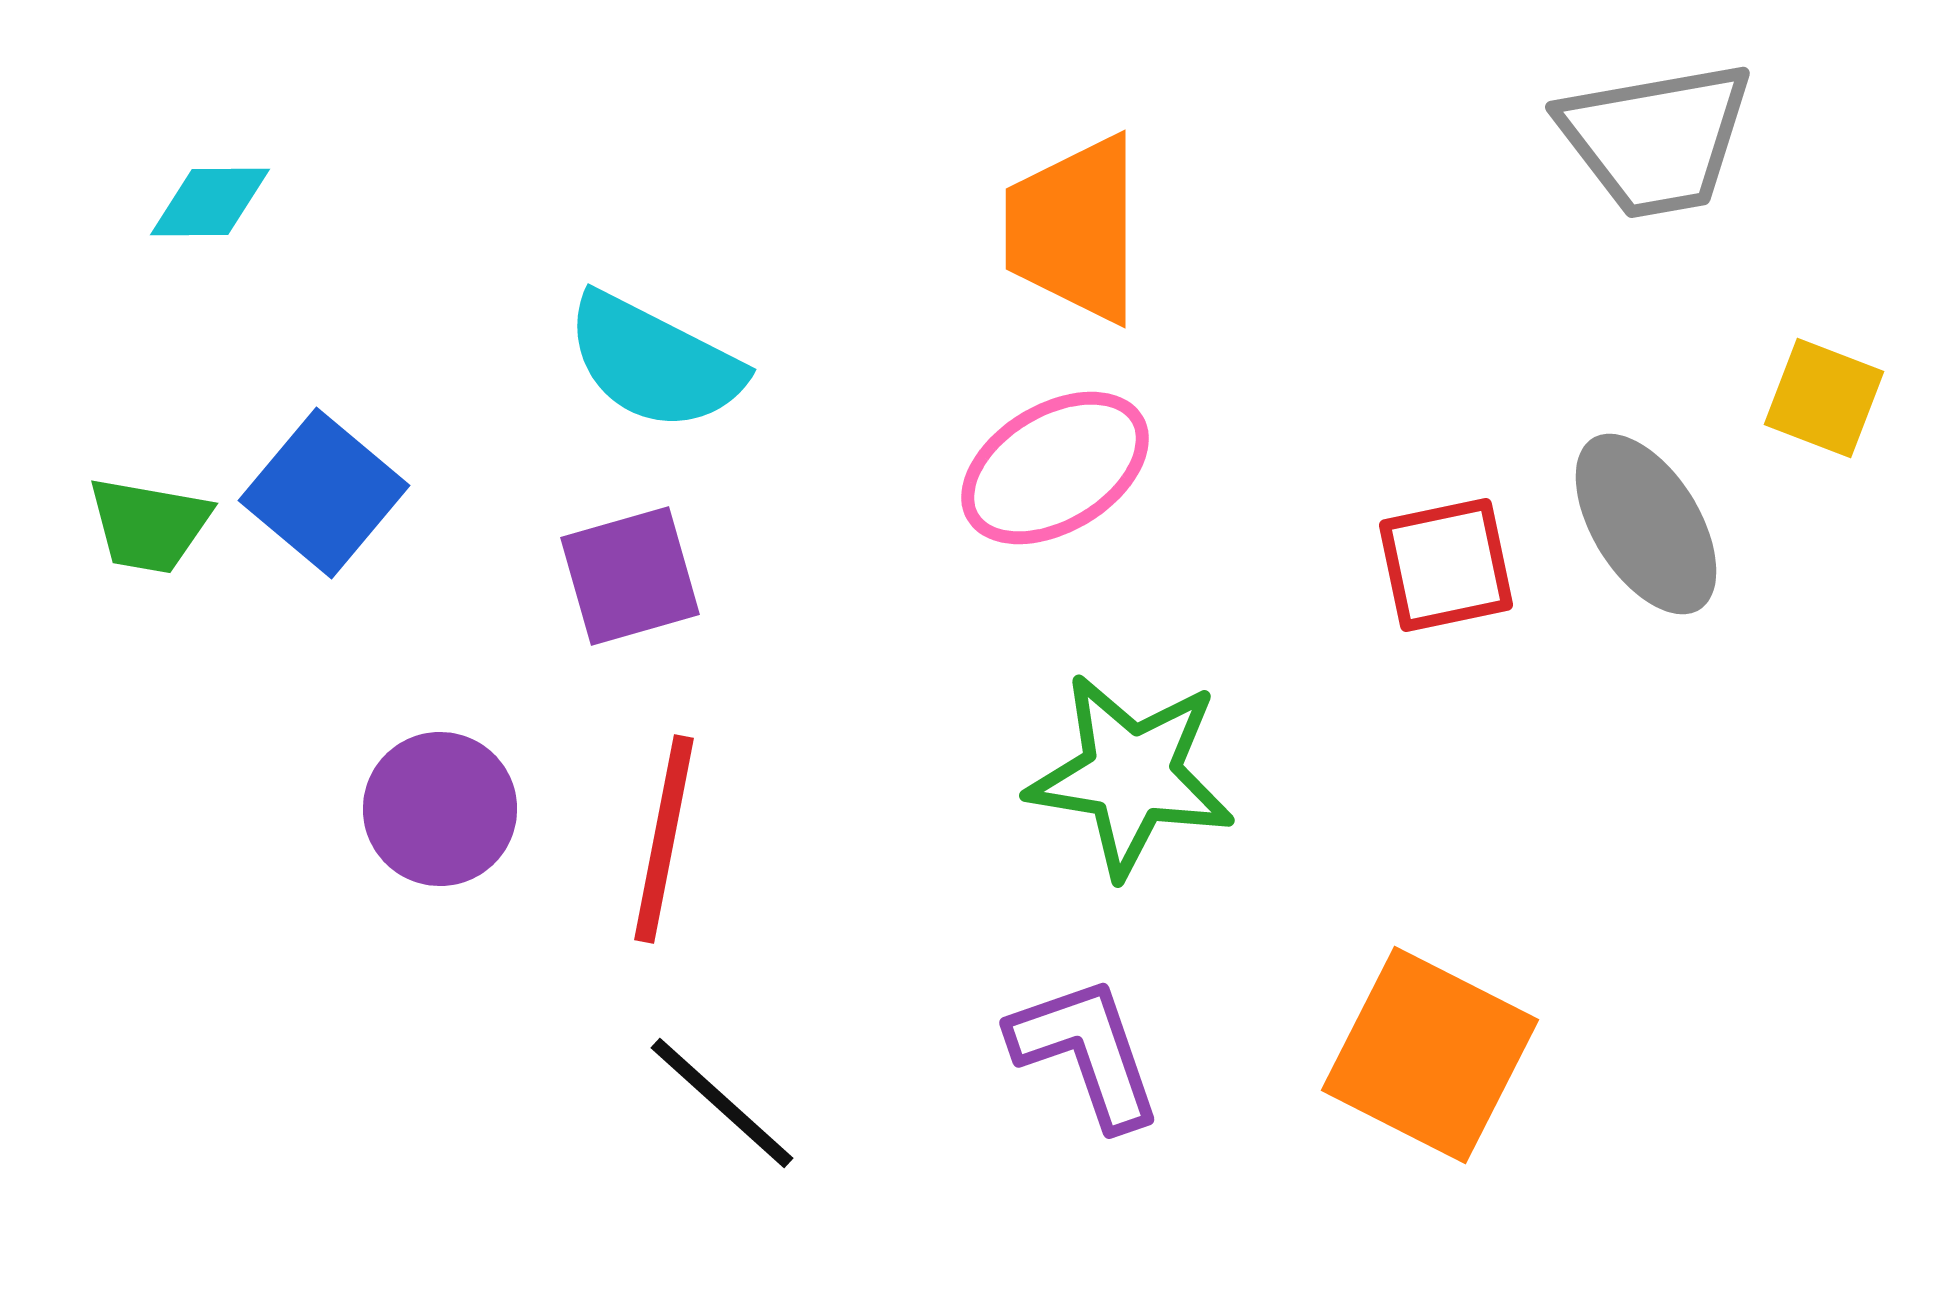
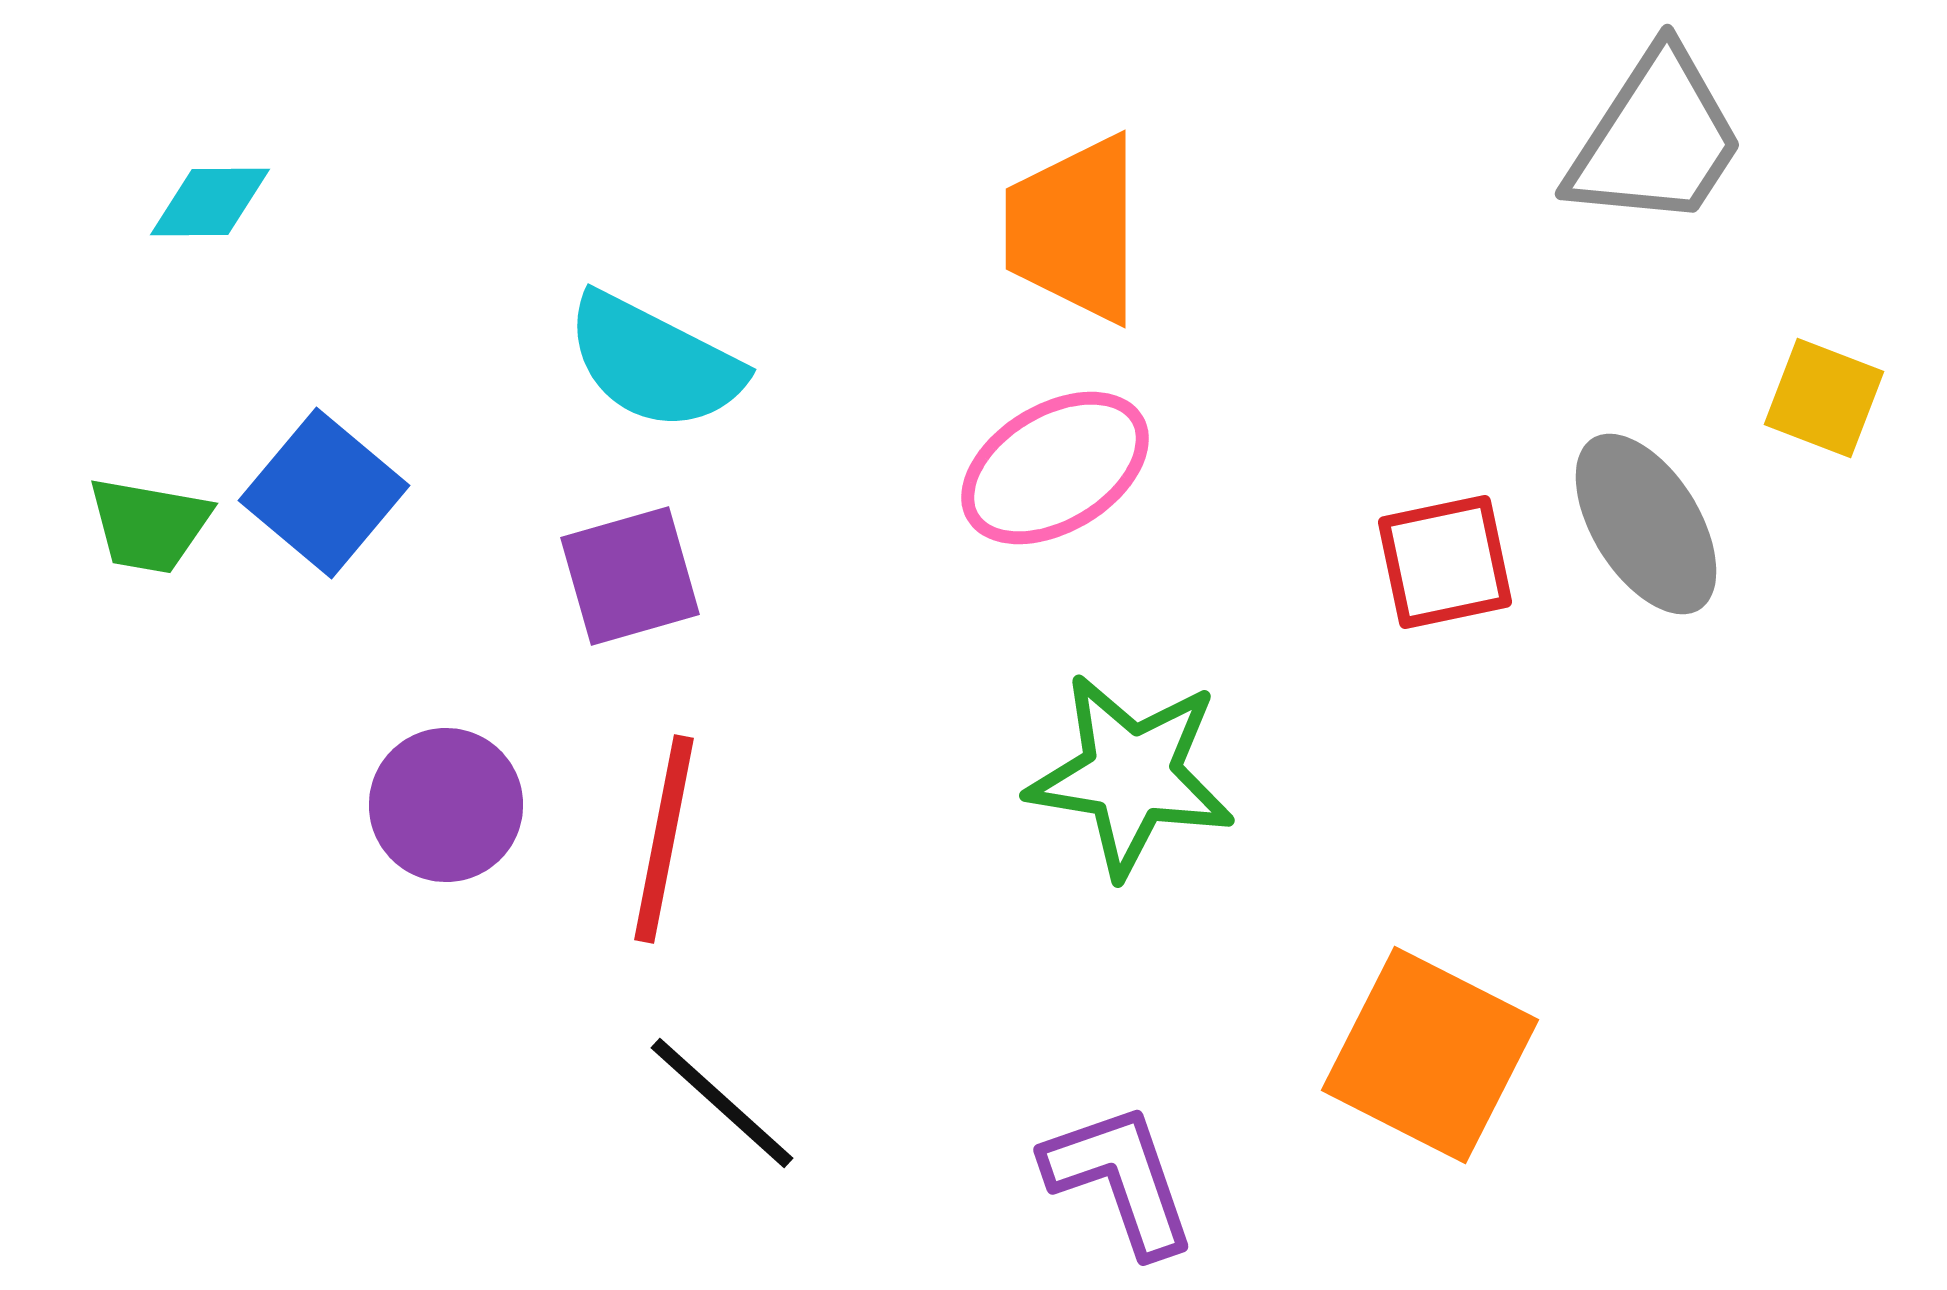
gray trapezoid: rotated 47 degrees counterclockwise
red square: moved 1 px left, 3 px up
purple circle: moved 6 px right, 4 px up
purple L-shape: moved 34 px right, 127 px down
